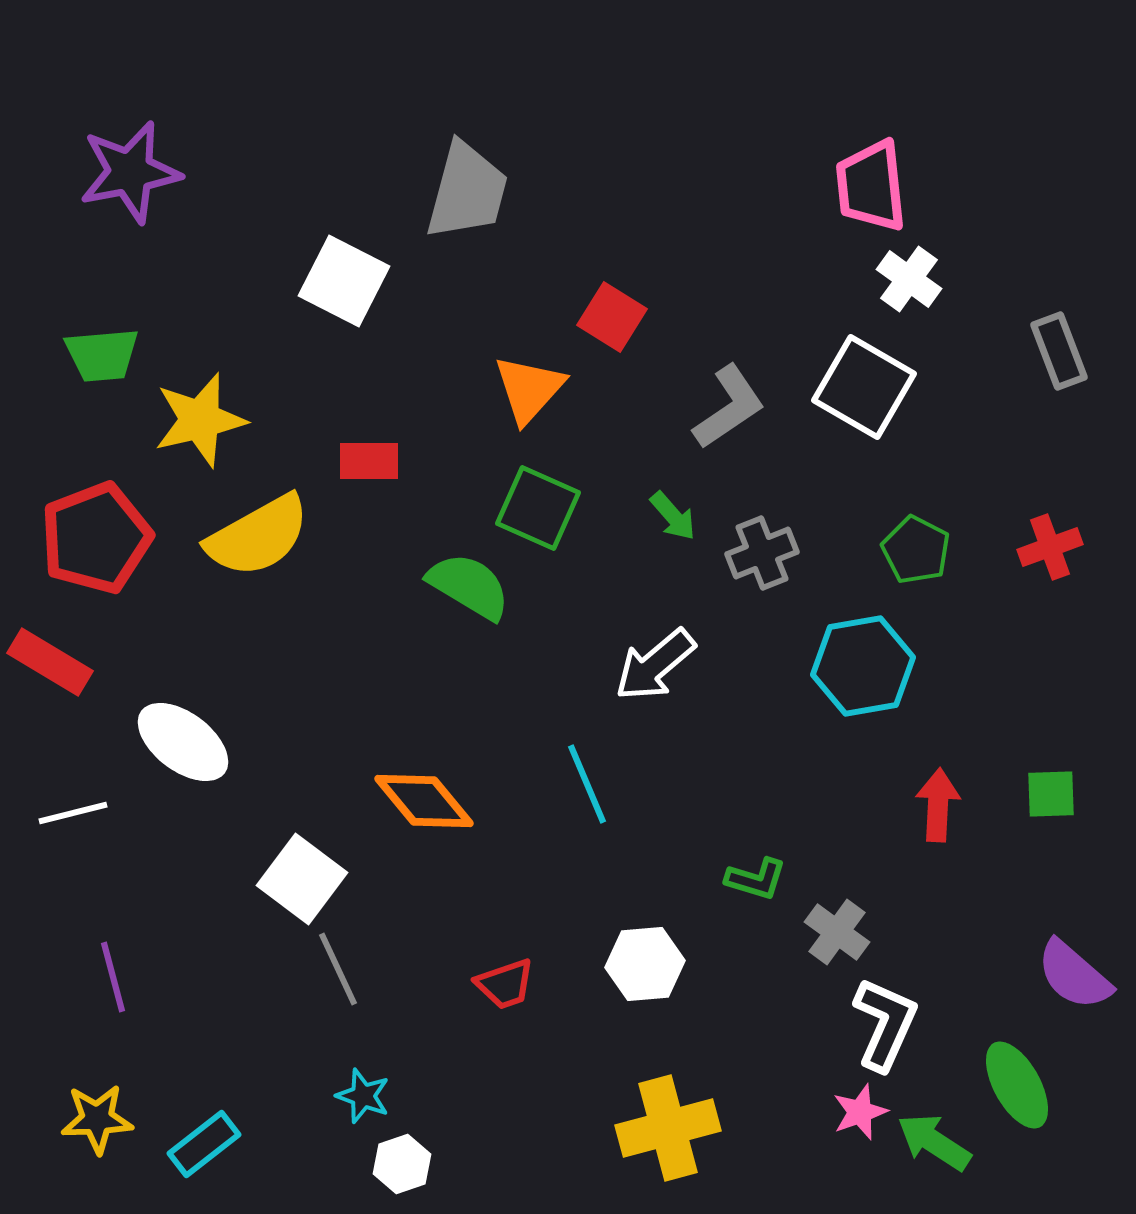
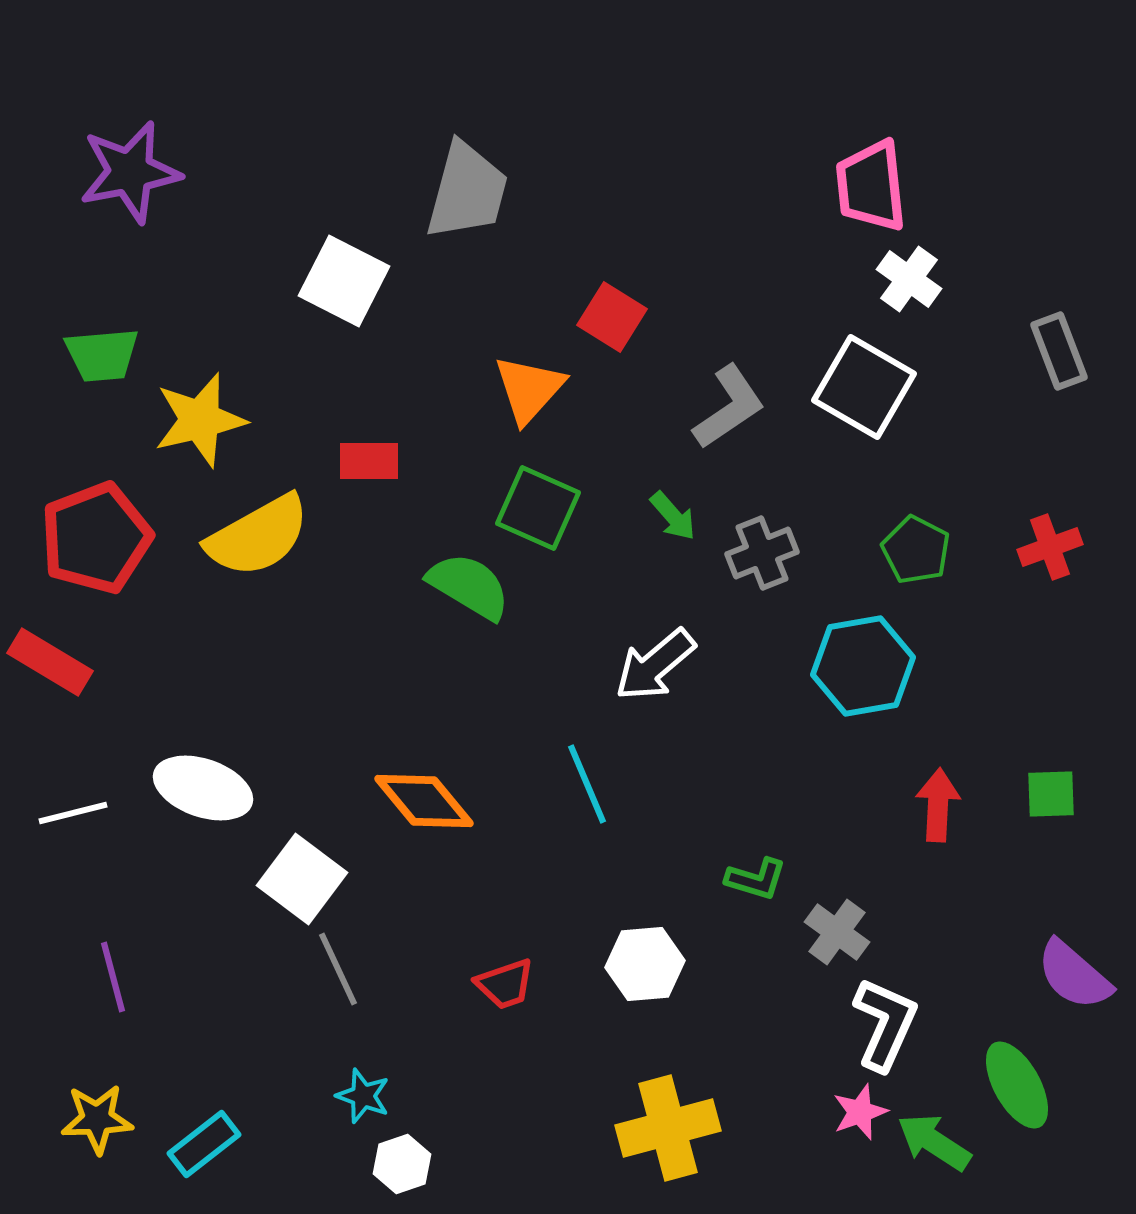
white ellipse at (183, 742): moved 20 px right, 46 px down; rotated 18 degrees counterclockwise
